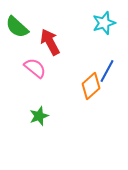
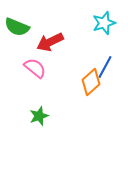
green semicircle: rotated 20 degrees counterclockwise
red arrow: rotated 88 degrees counterclockwise
blue line: moved 2 px left, 4 px up
orange diamond: moved 4 px up
